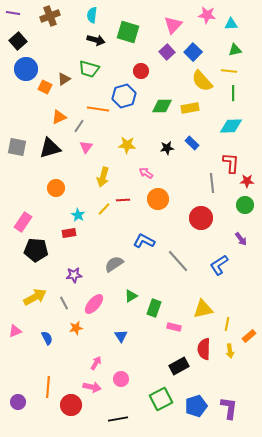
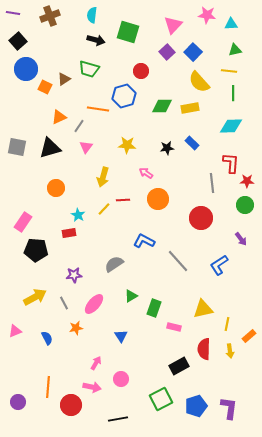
yellow semicircle at (202, 81): moved 3 px left, 1 px down
